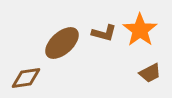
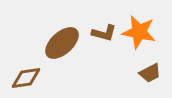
orange star: moved 1 px left, 2 px down; rotated 24 degrees counterclockwise
